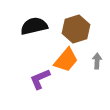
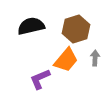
black semicircle: moved 3 px left
gray arrow: moved 2 px left, 3 px up
